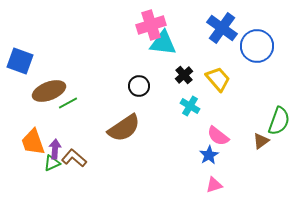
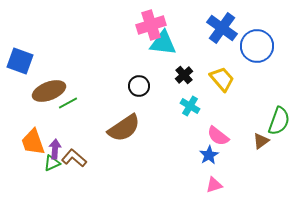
yellow trapezoid: moved 4 px right
